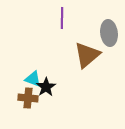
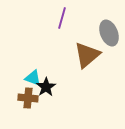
purple line: rotated 15 degrees clockwise
gray ellipse: rotated 15 degrees counterclockwise
cyan triangle: moved 1 px up
